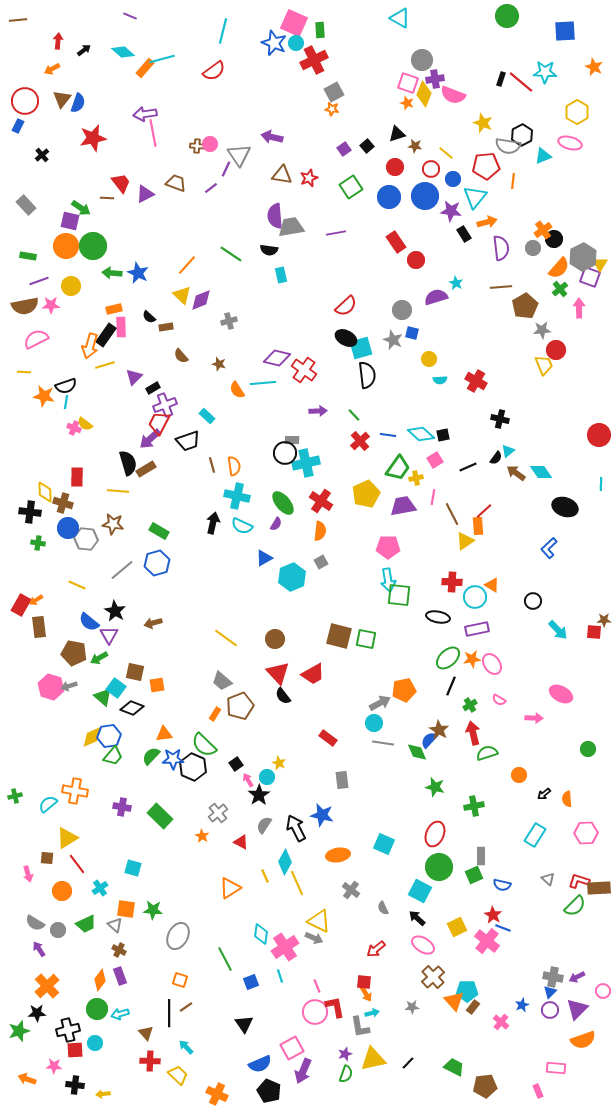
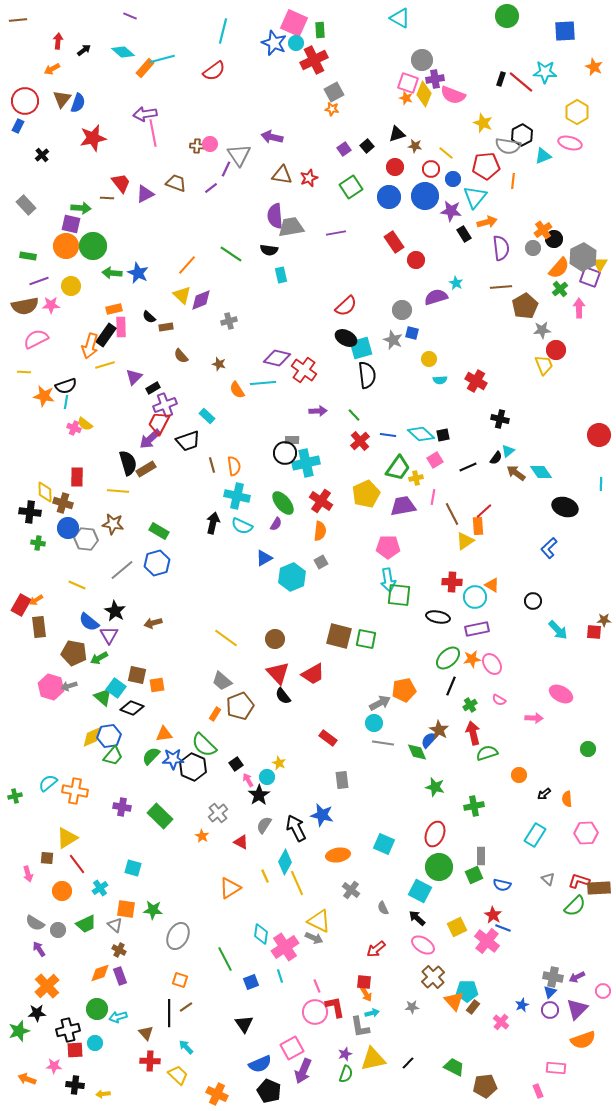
orange star at (407, 103): moved 1 px left, 5 px up
green arrow at (81, 208): rotated 30 degrees counterclockwise
purple square at (70, 221): moved 1 px right, 3 px down
red rectangle at (396, 242): moved 2 px left
brown square at (135, 672): moved 2 px right, 3 px down
cyan semicircle at (48, 804): moved 21 px up
orange diamond at (100, 980): moved 7 px up; rotated 35 degrees clockwise
cyan arrow at (120, 1014): moved 2 px left, 3 px down
